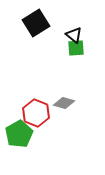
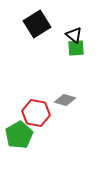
black square: moved 1 px right, 1 px down
gray diamond: moved 1 px right, 3 px up
red hexagon: rotated 12 degrees counterclockwise
green pentagon: moved 1 px down
